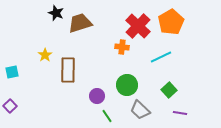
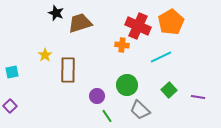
red cross: rotated 20 degrees counterclockwise
orange cross: moved 2 px up
purple line: moved 18 px right, 16 px up
